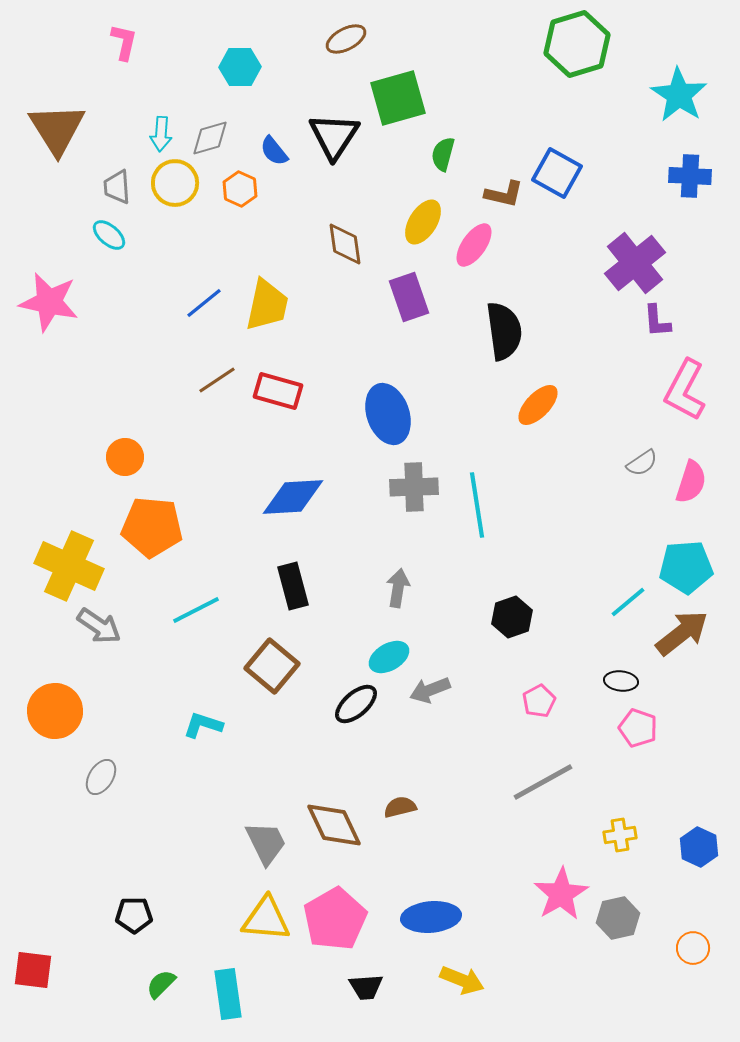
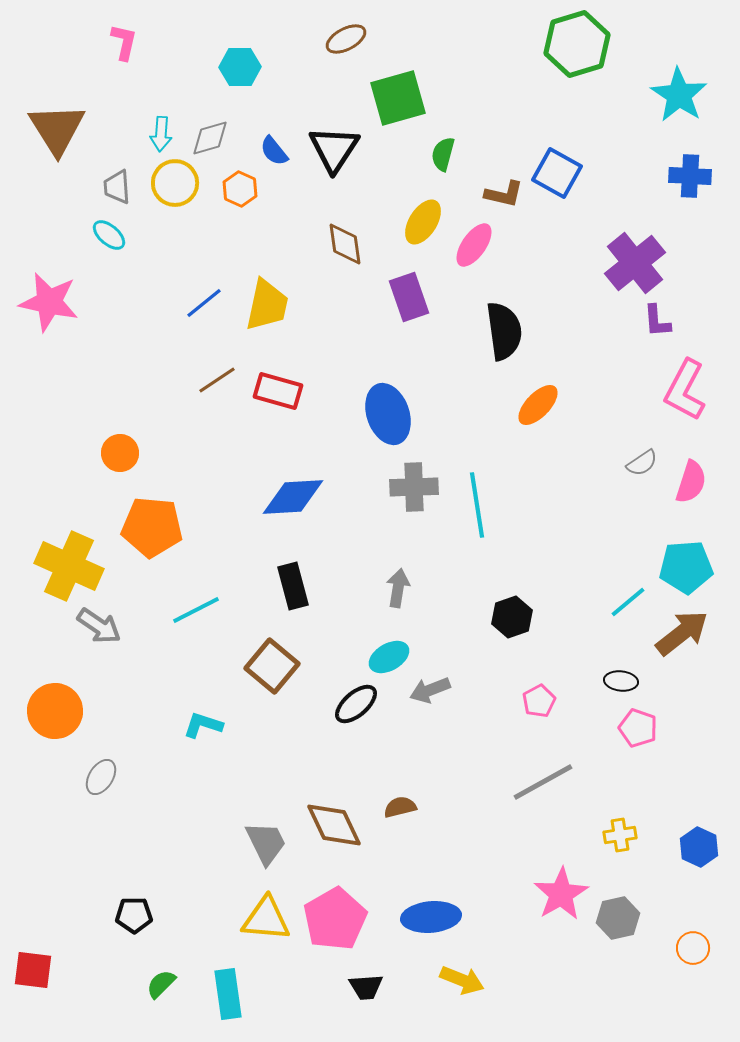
black triangle at (334, 136): moved 13 px down
orange circle at (125, 457): moved 5 px left, 4 px up
